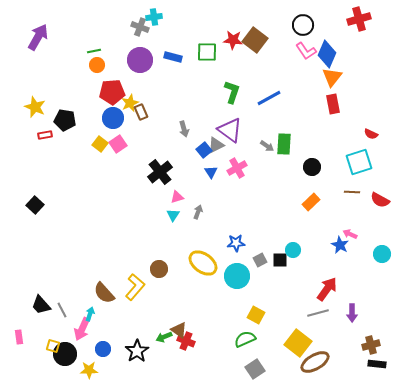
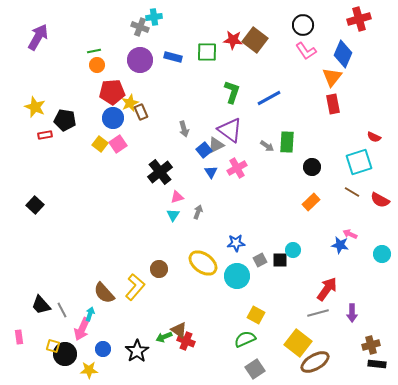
blue diamond at (327, 54): moved 16 px right
red semicircle at (371, 134): moved 3 px right, 3 px down
green rectangle at (284, 144): moved 3 px right, 2 px up
brown line at (352, 192): rotated 28 degrees clockwise
blue star at (340, 245): rotated 18 degrees counterclockwise
